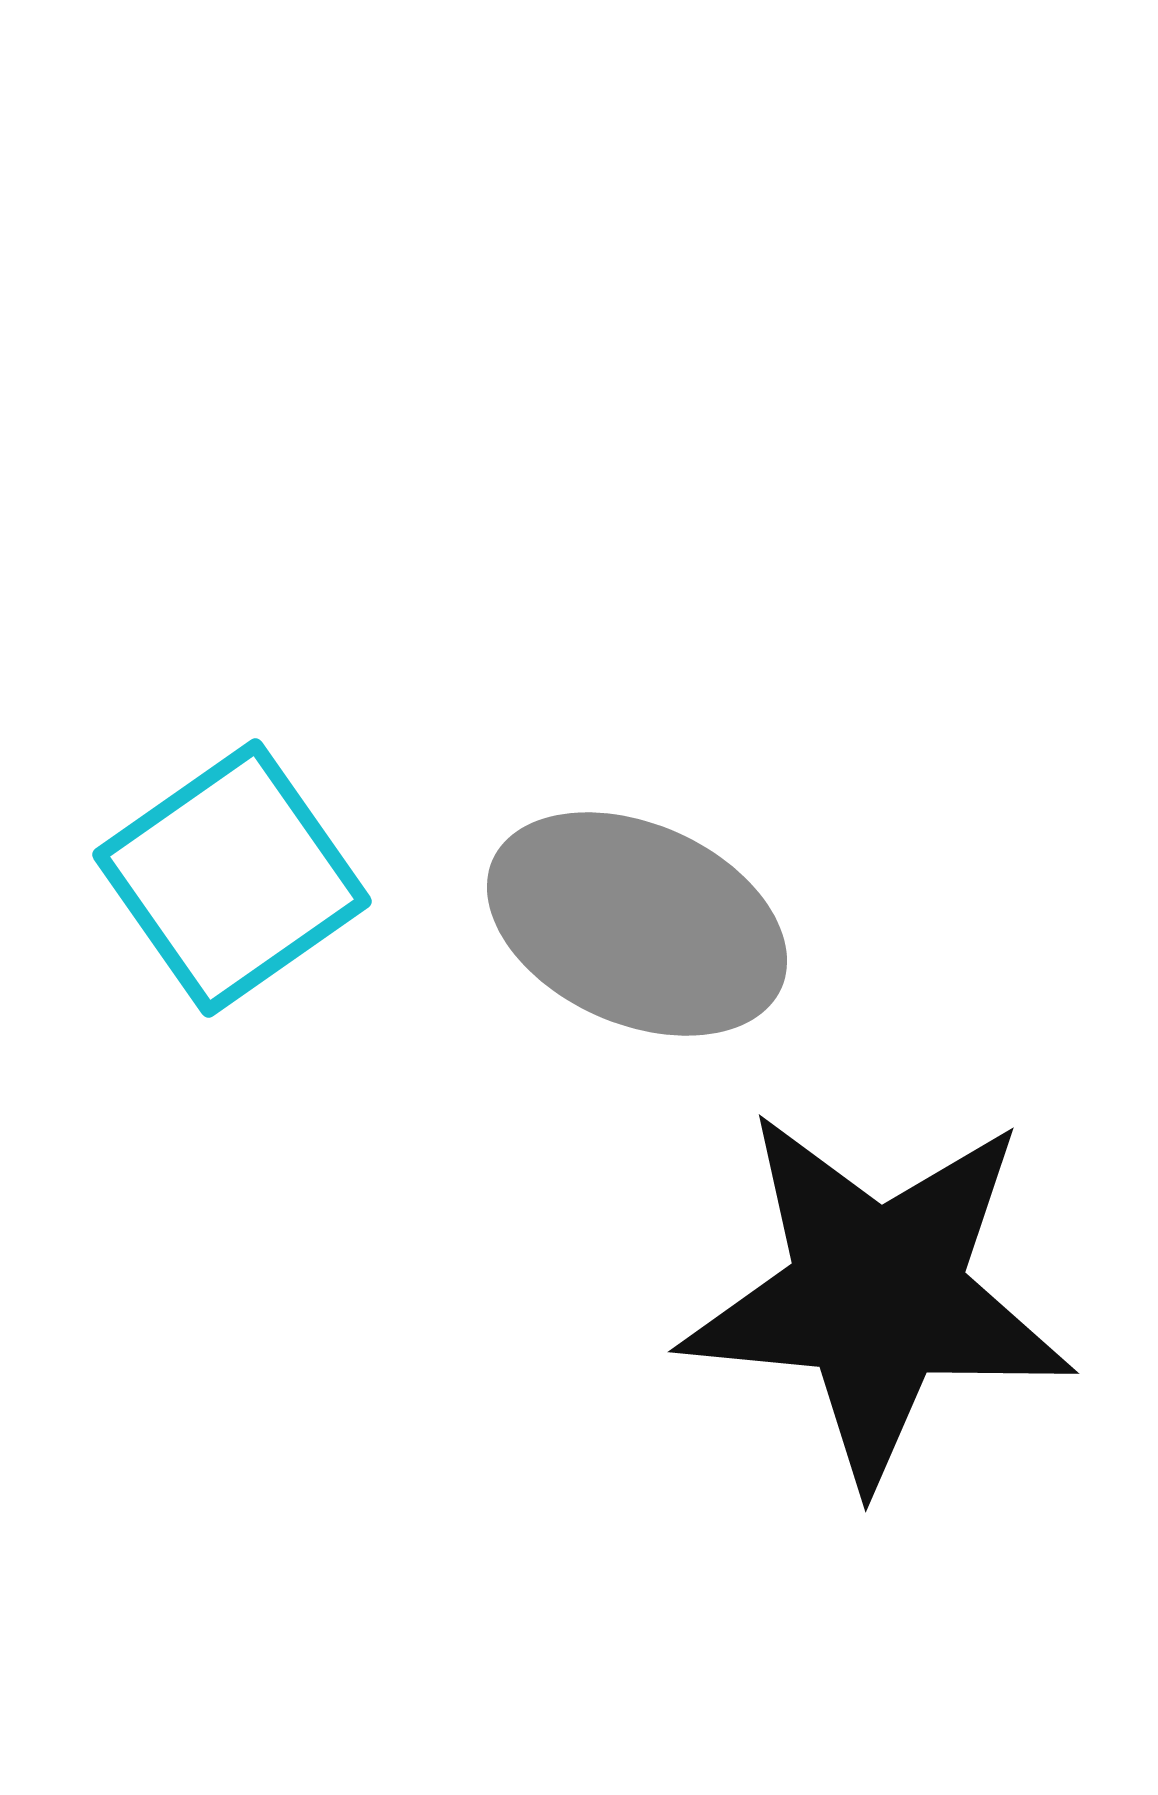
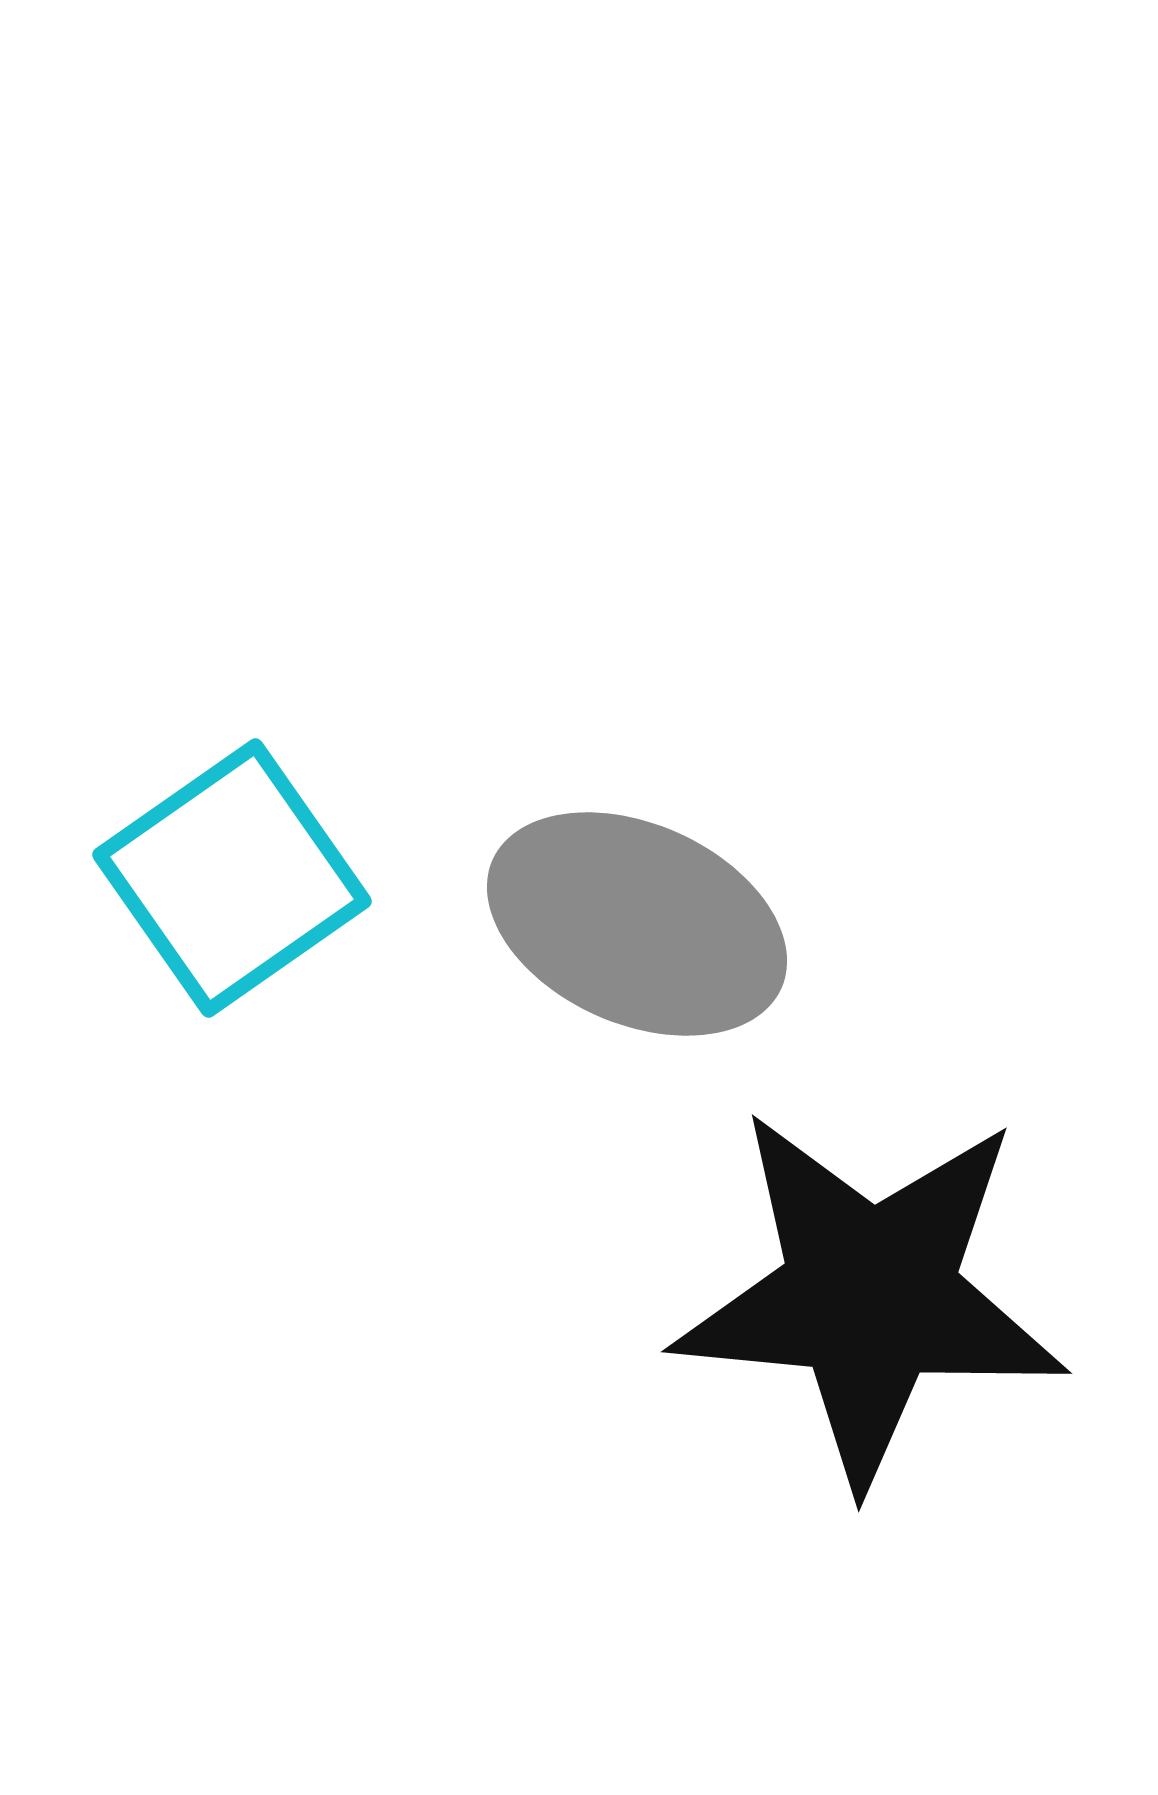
black star: moved 7 px left
